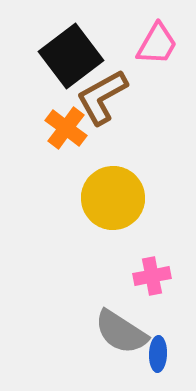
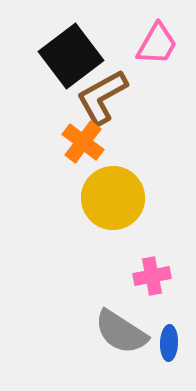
orange cross: moved 17 px right, 14 px down
blue ellipse: moved 11 px right, 11 px up
